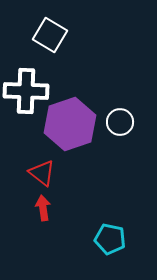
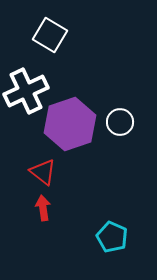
white cross: rotated 27 degrees counterclockwise
red triangle: moved 1 px right, 1 px up
cyan pentagon: moved 2 px right, 2 px up; rotated 12 degrees clockwise
